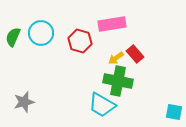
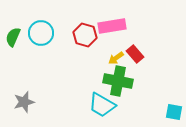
pink rectangle: moved 2 px down
red hexagon: moved 5 px right, 6 px up
